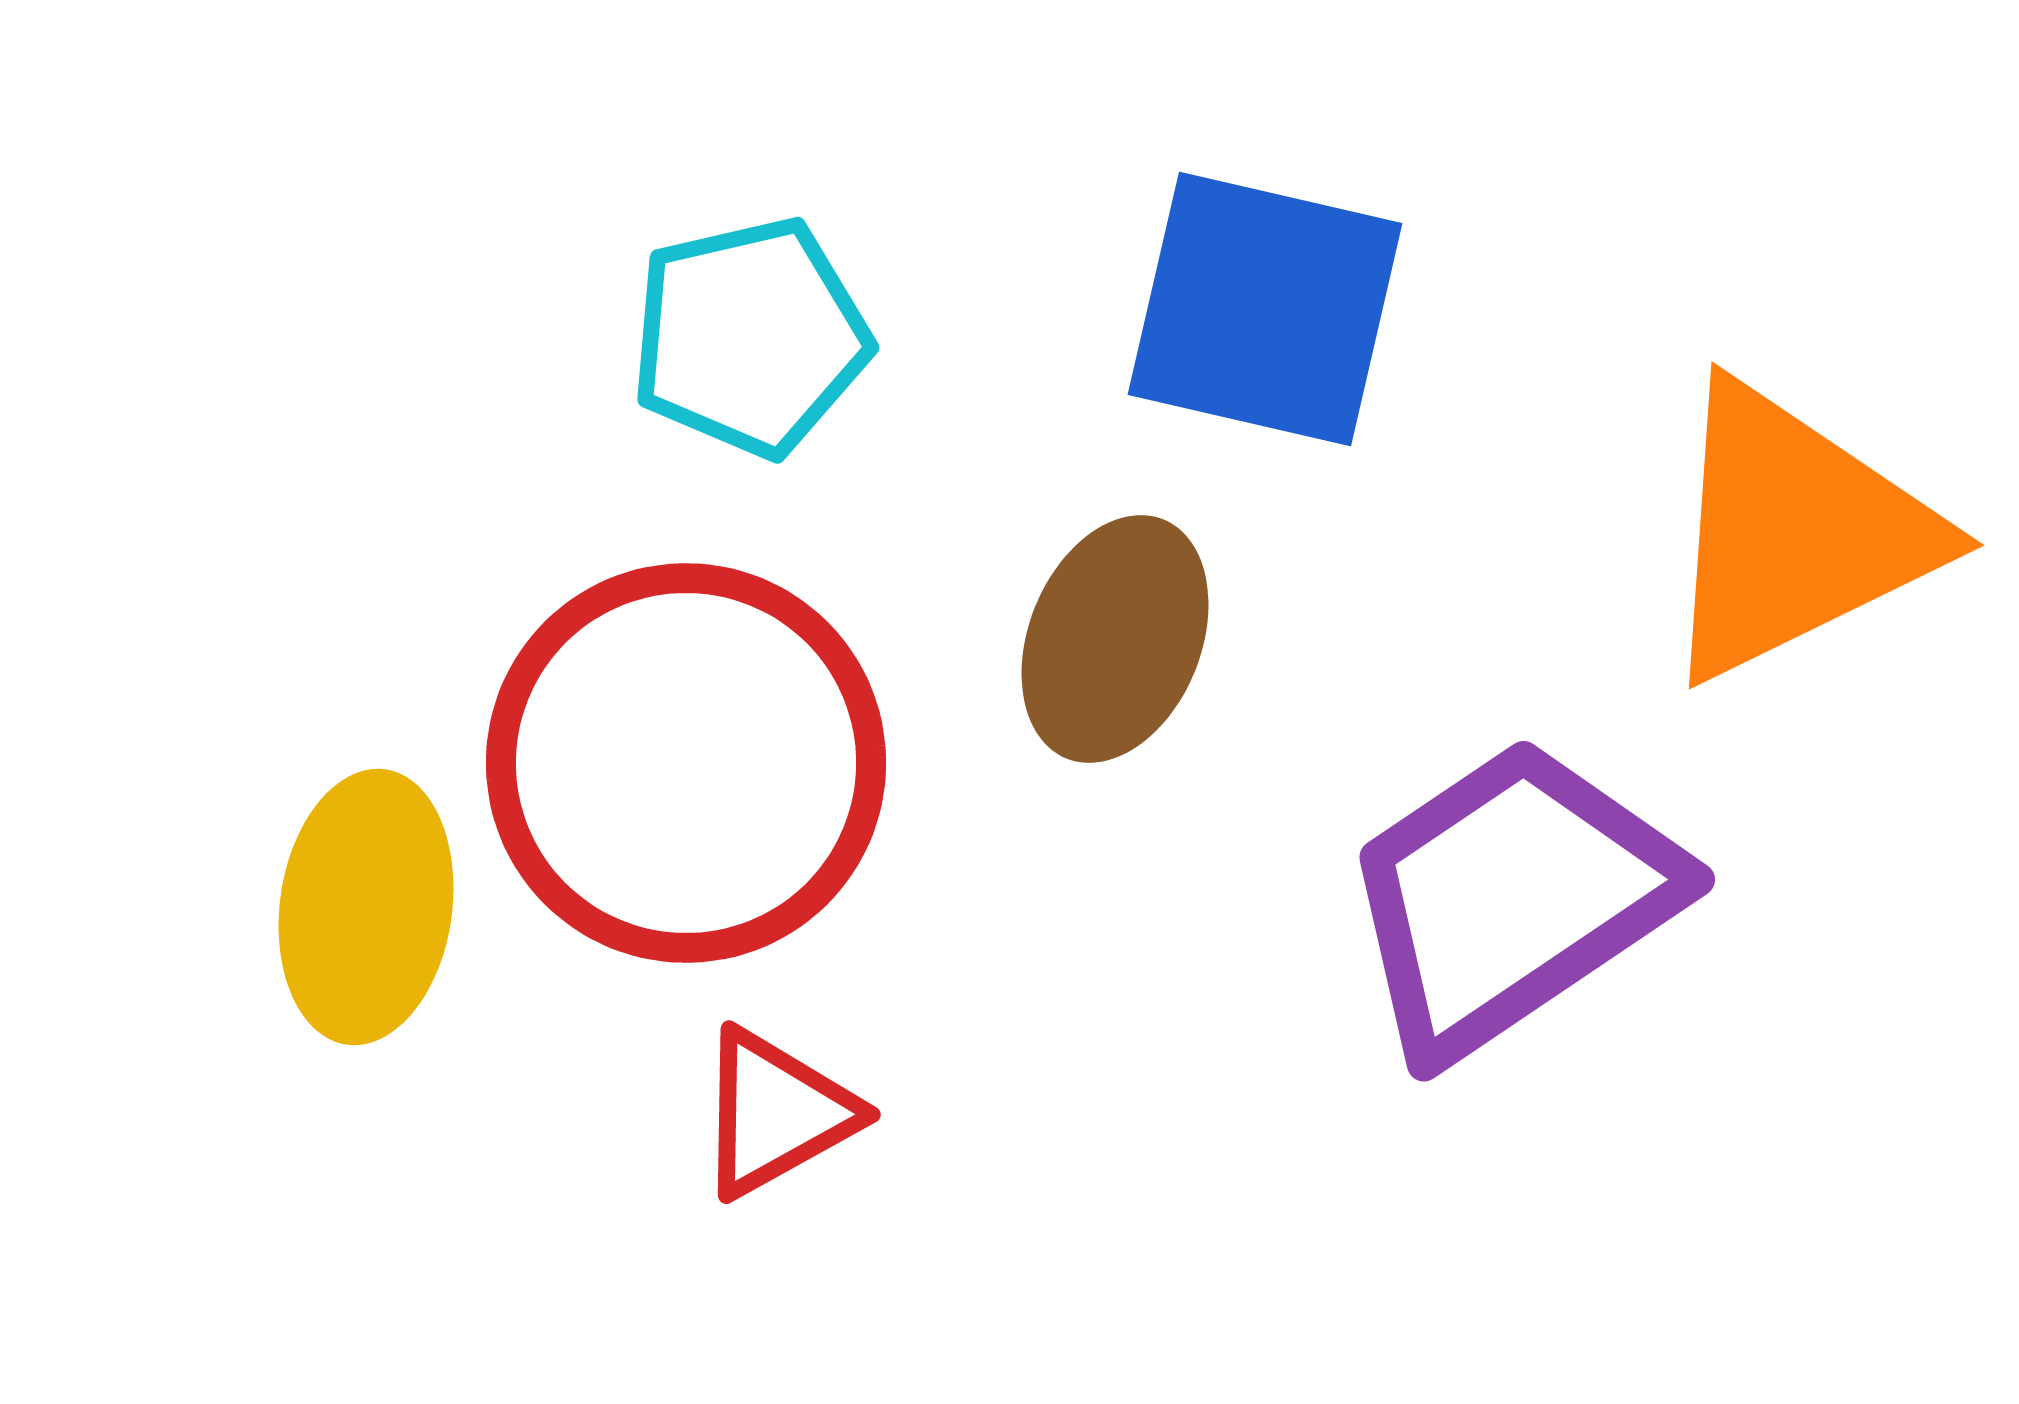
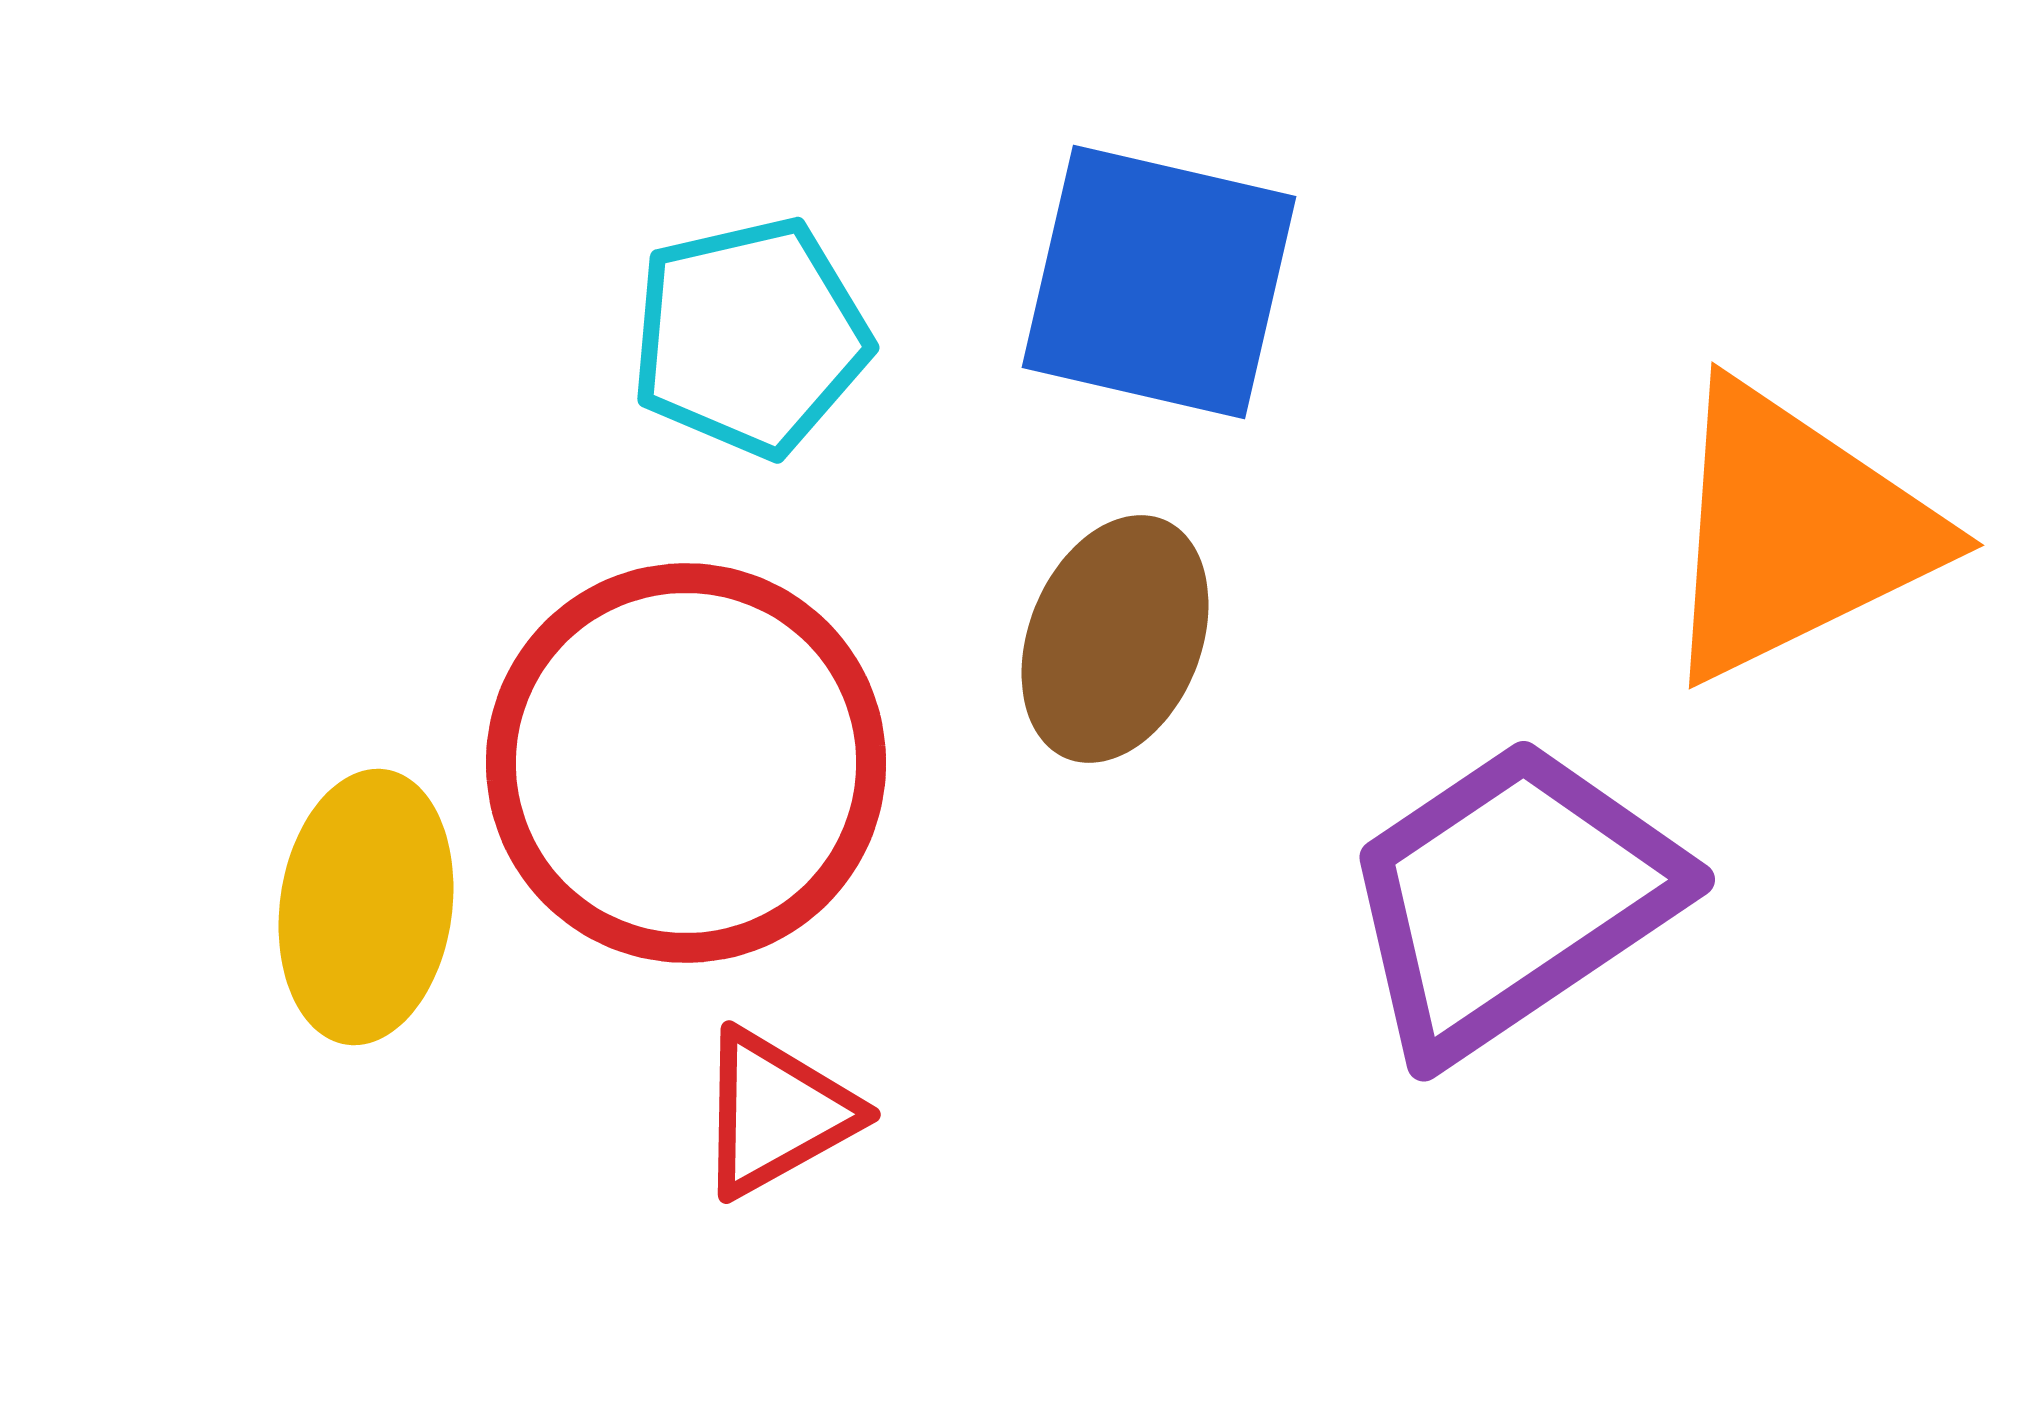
blue square: moved 106 px left, 27 px up
